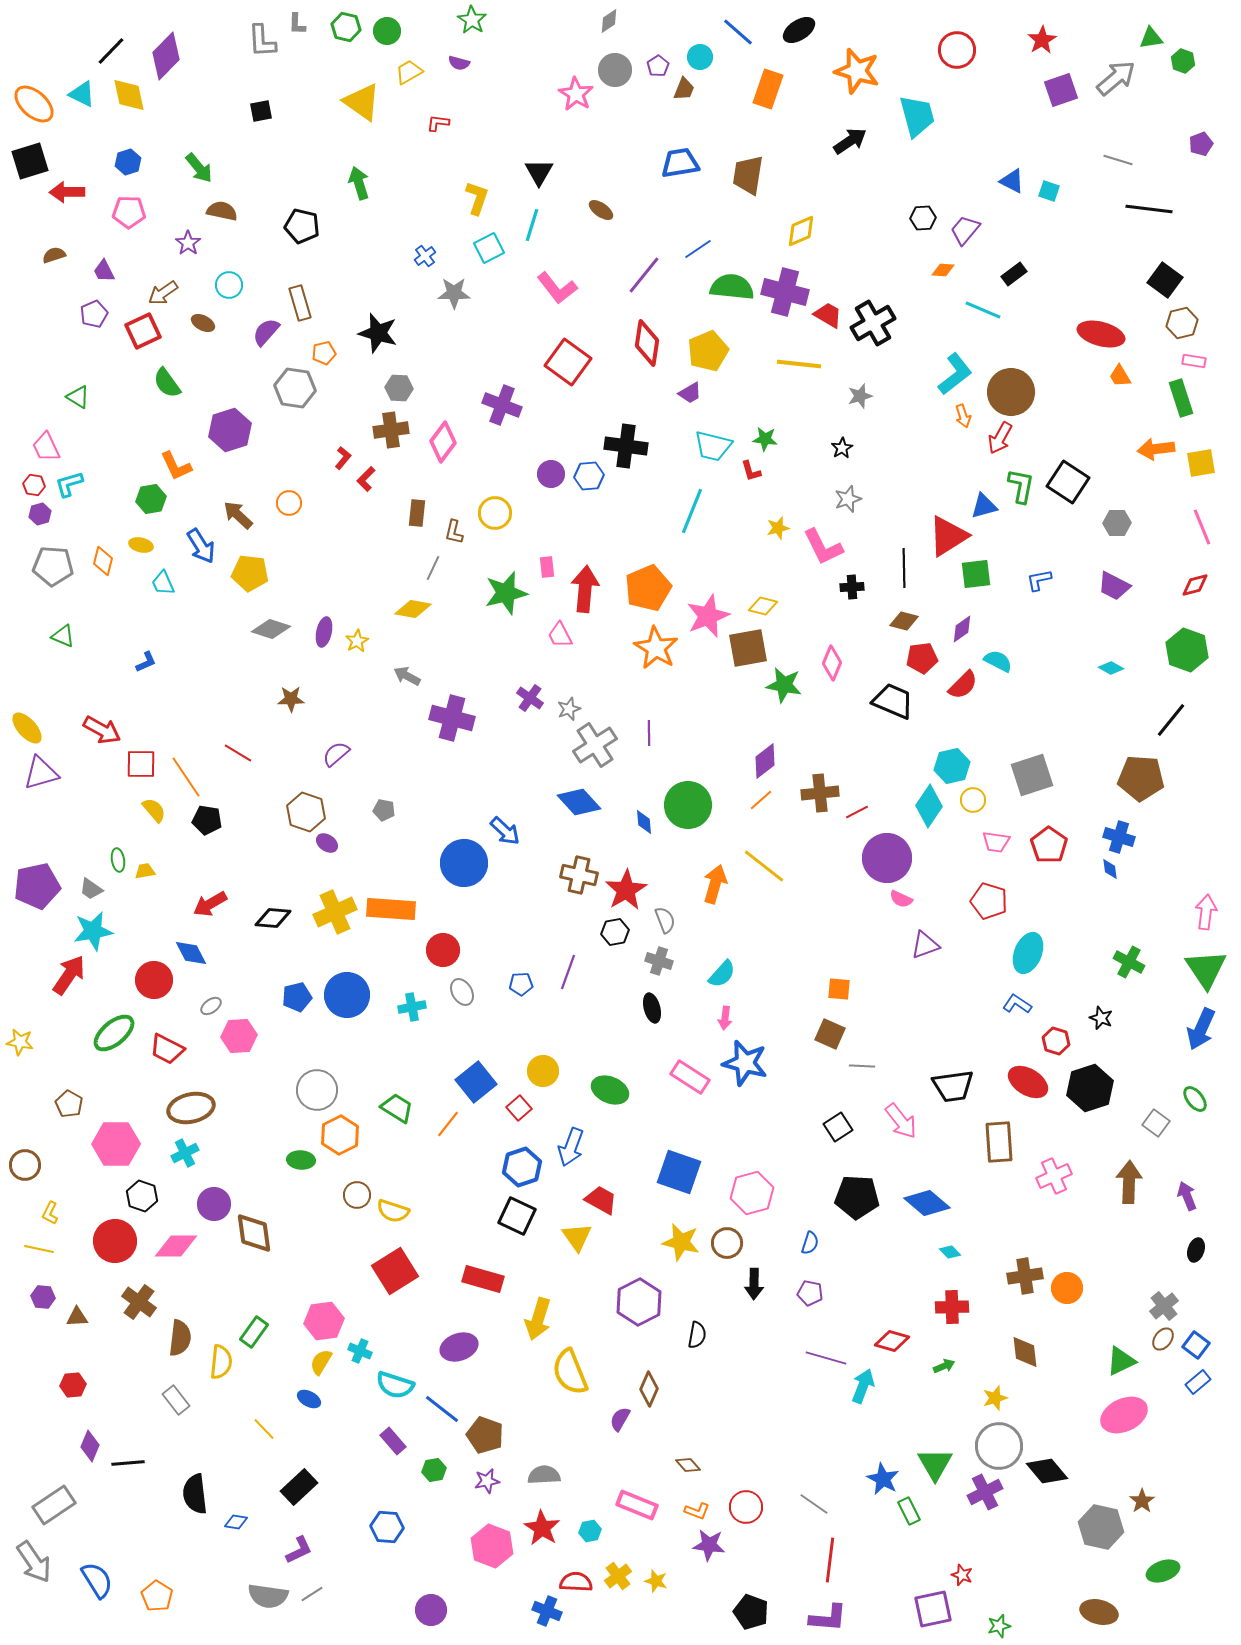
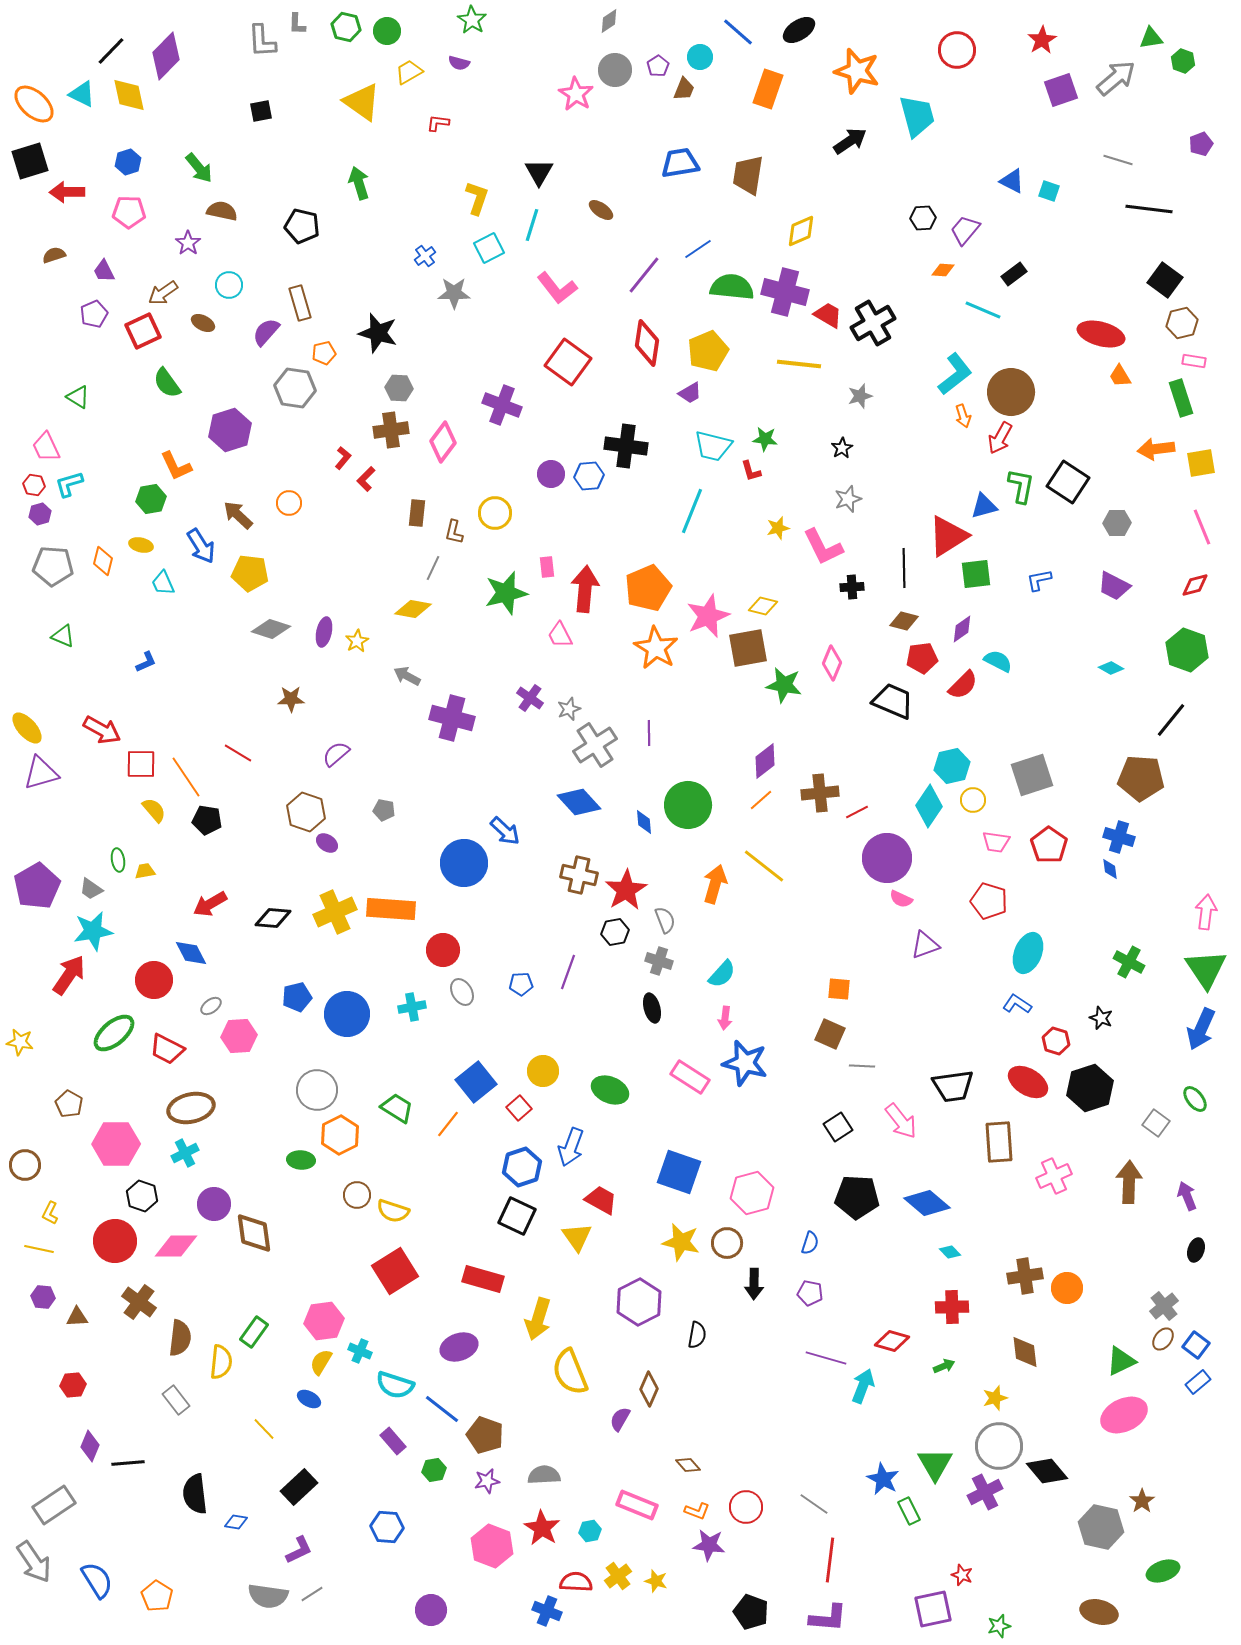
purple pentagon at (37, 886): rotated 18 degrees counterclockwise
blue circle at (347, 995): moved 19 px down
